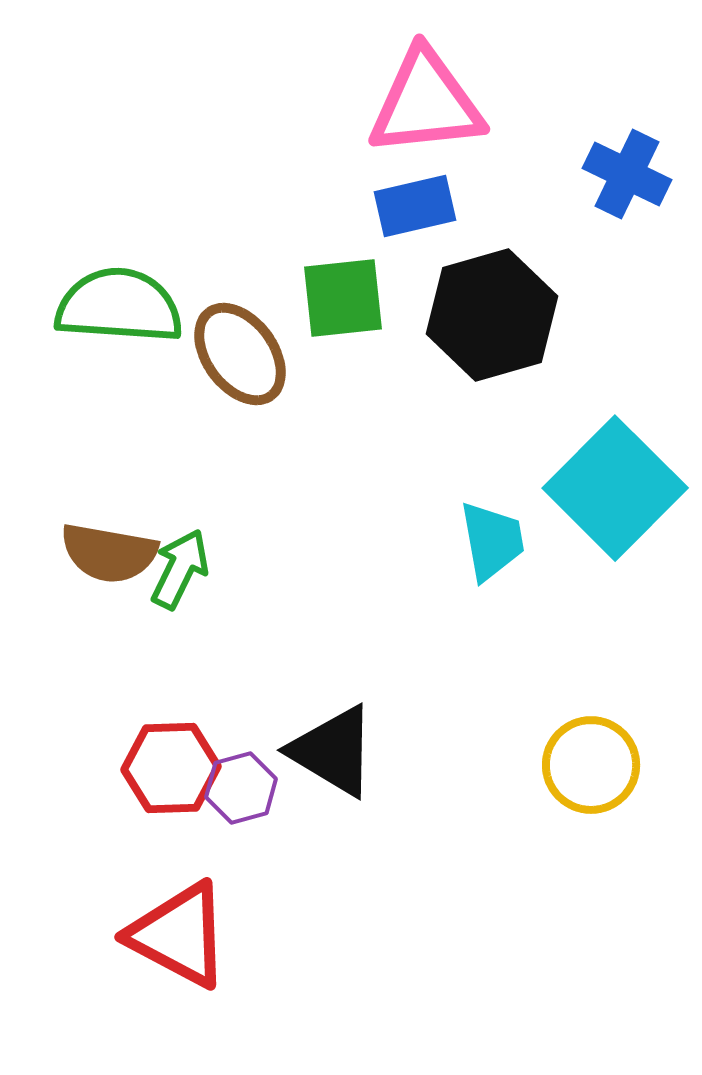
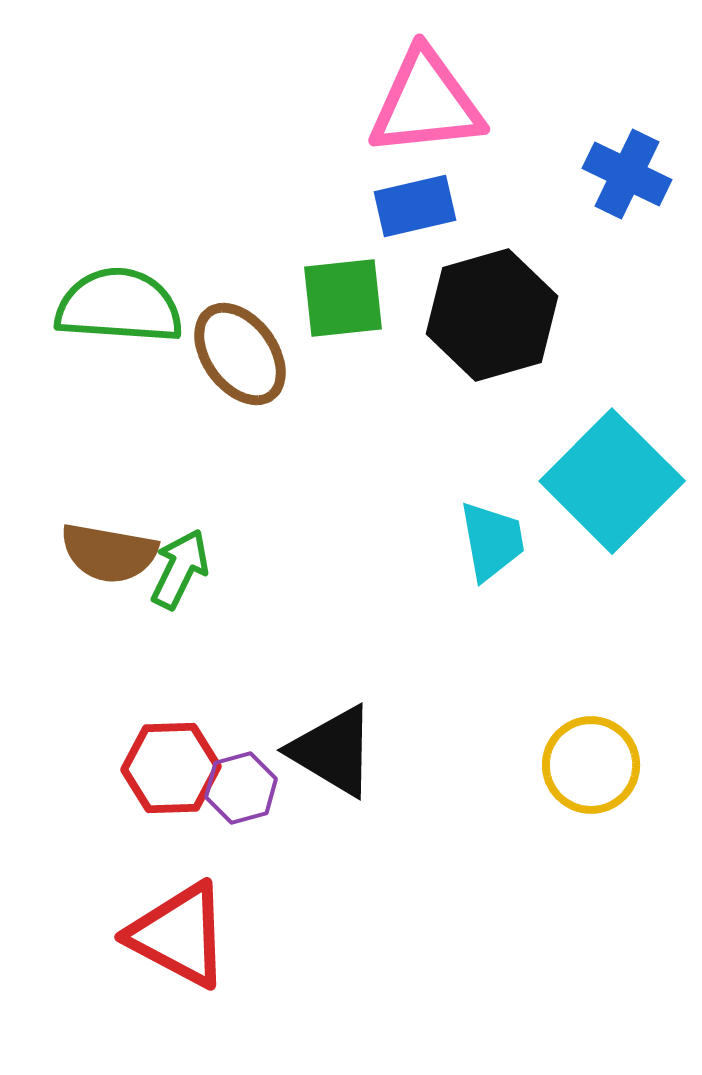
cyan square: moved 3 px left, 7 px up
